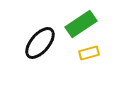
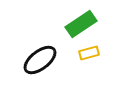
black ellipse: moved 17 px down; rotated 12 degrees clockwise
